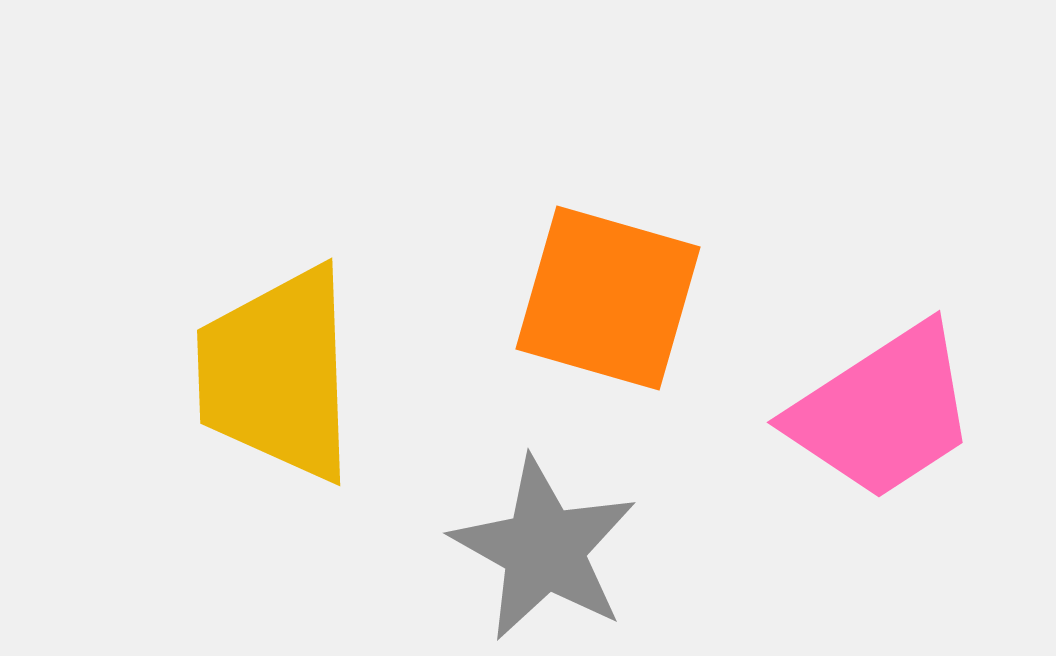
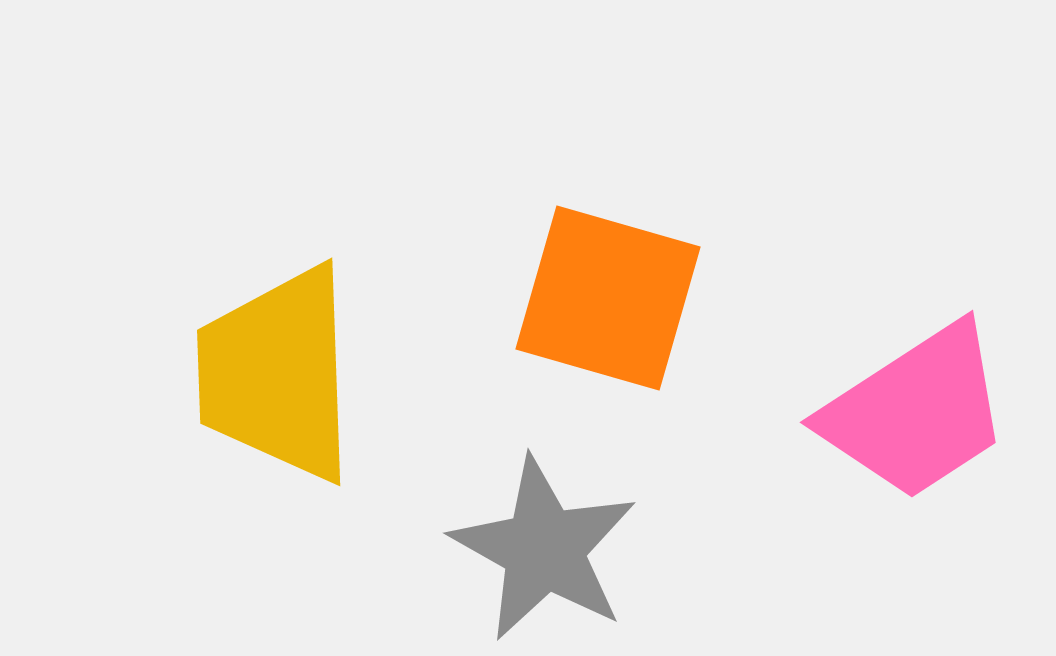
pink trapezoid: moved 33 px right
